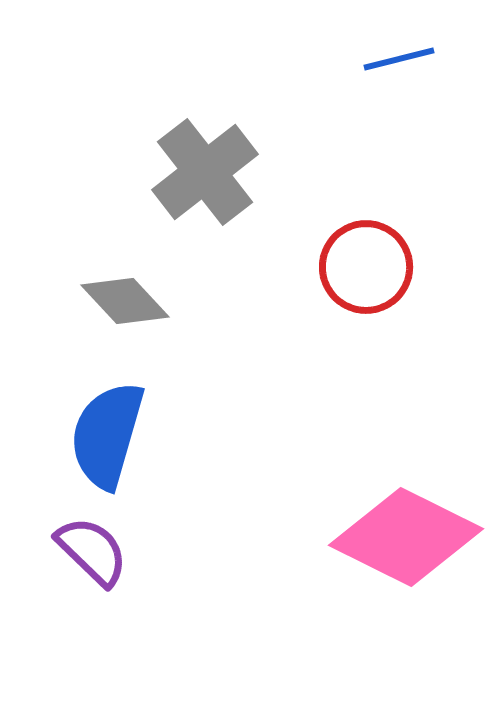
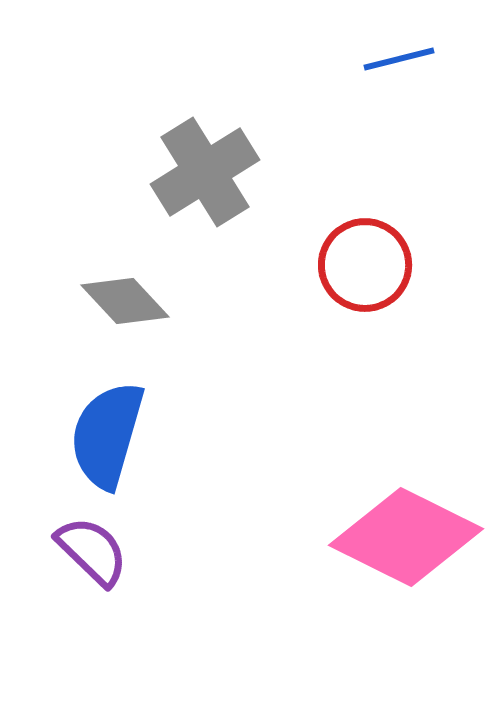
gray cross: rotated 6 degrees clockwise
red circle: moved 1 px left, 2 px up
